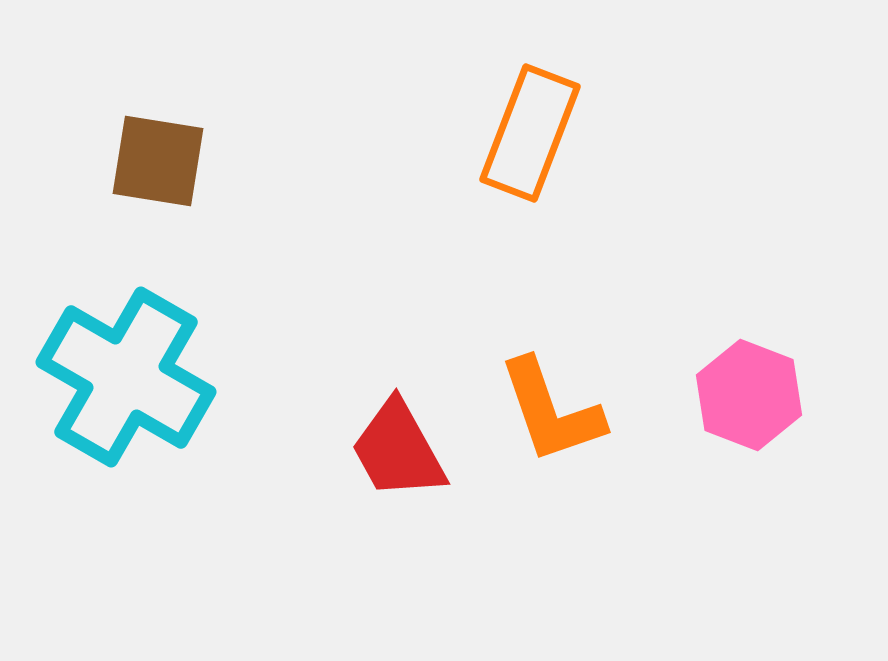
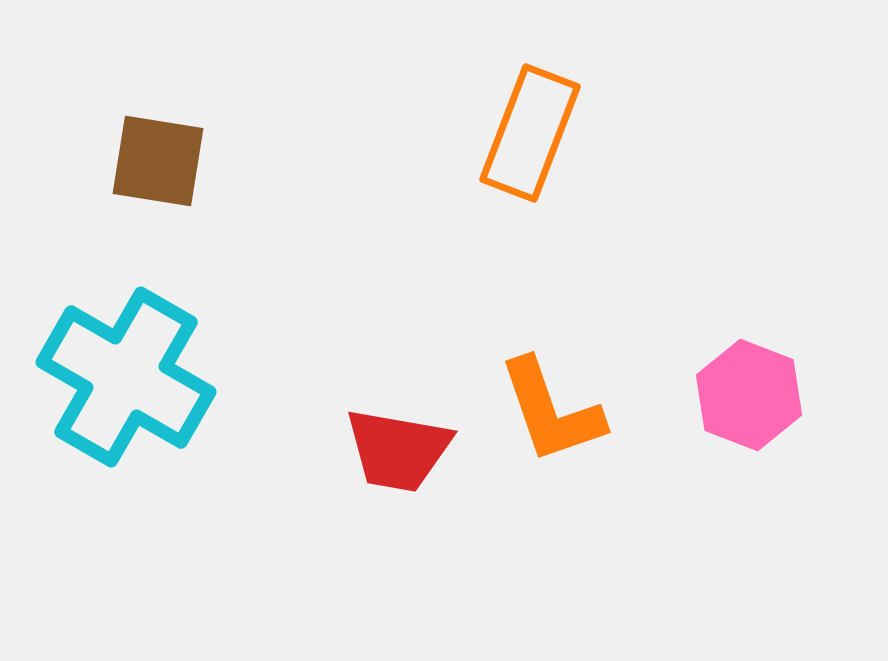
red trapezoid: rotated 51 degrees counterclockwise
